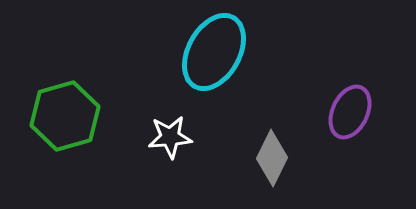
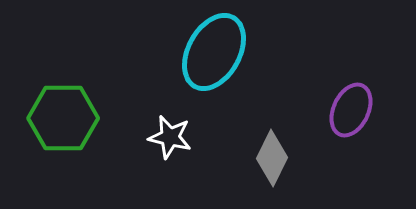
purple ellipse: moved 1 px right, 2 px up
green hexagon: moved 2 px left, 2 px down; rotated 16 degrees clockwise
white star: rotated 18 degrees clockwise
